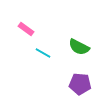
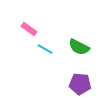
pink rectangle: moved 3 px right
cyan line: moved 2 px right, 4 px up
